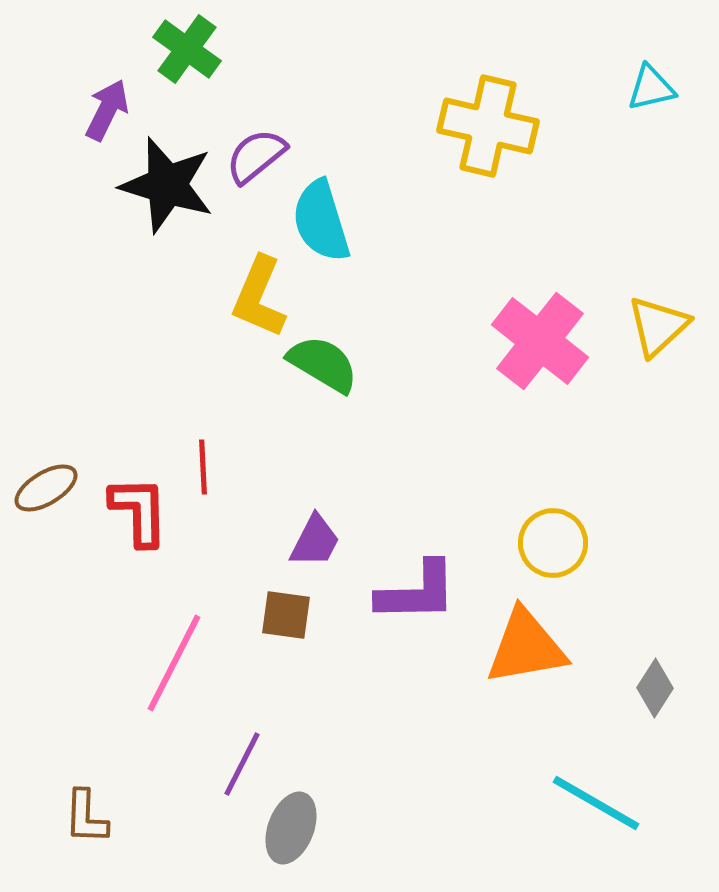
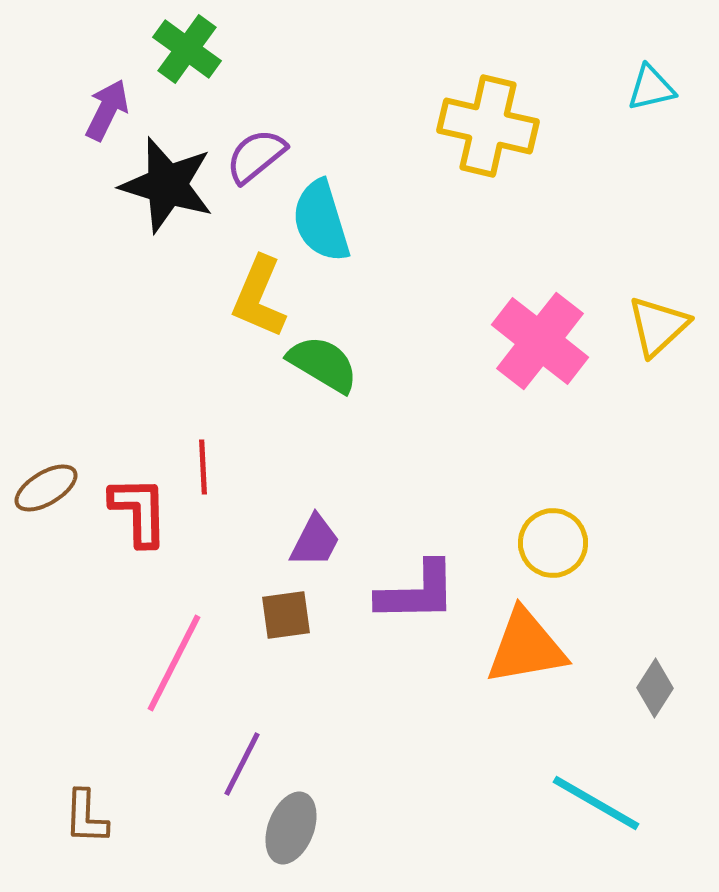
brown square: rotated 16 degrees counterclockwise
